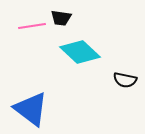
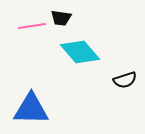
cyan diamond: rotated 6 degrees clockwise
black semicircle: rotated 30 degrees counterclockwise
blue triangle: rotated 36 degrees counterclockwise
